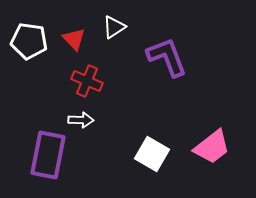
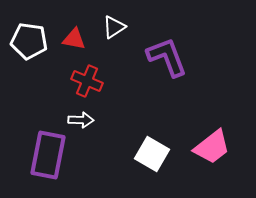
red triangle: rotated 35 degrees counterclockwise
